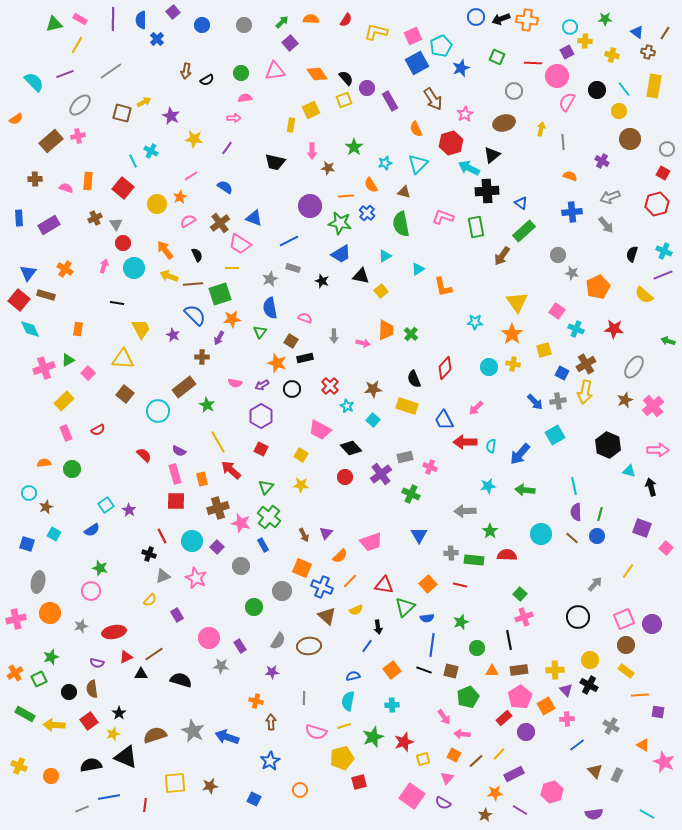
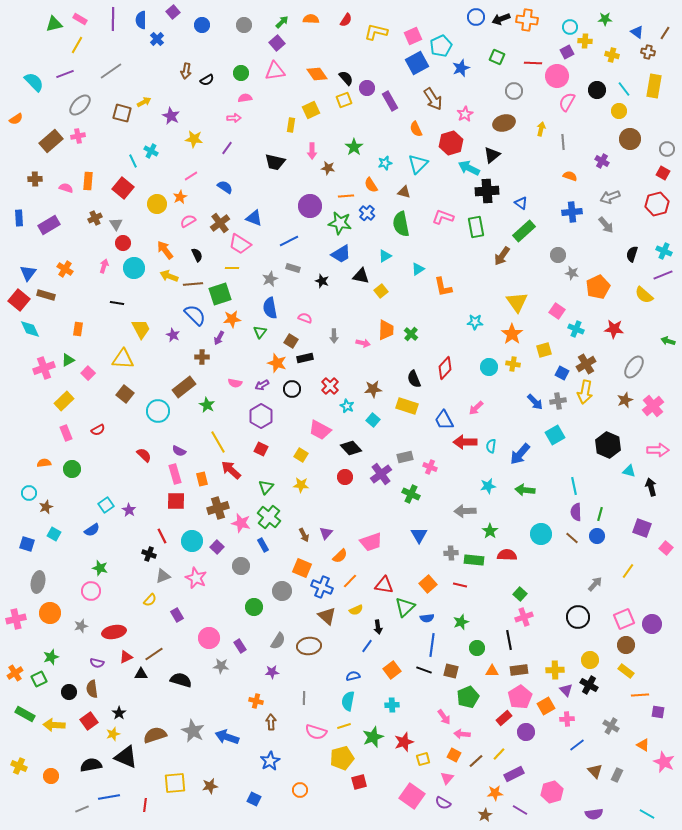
purple square at (290, 43): moved 13 px left
